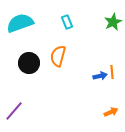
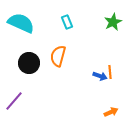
cyan semicircle: moved 1 px right; rotated 44 degrees clockwise
orange line: moved 2 px left
blue arrow: rotated 32 degrees clockwise
purple line: moved 10 px up
